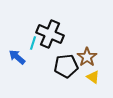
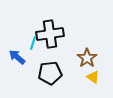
black cross: rotated 32 degrees counterclockwise
brown star: moved 1 px down
black pentagon: moved 16 px left, 7 px down
